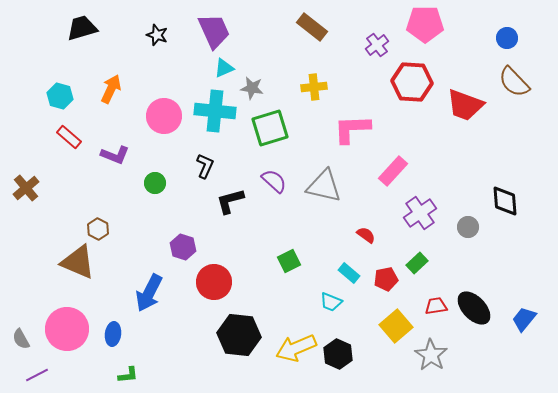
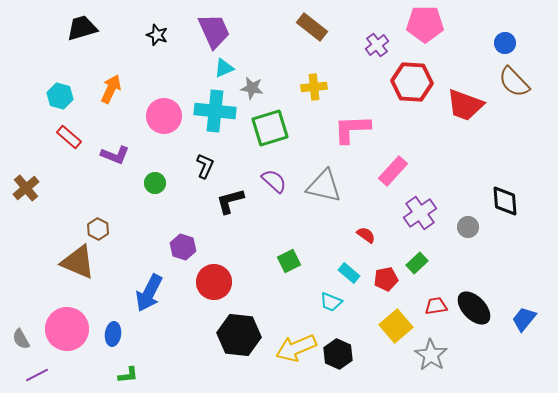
blue circle at (507, 38): moved 2 px left, 5 px down
